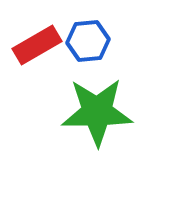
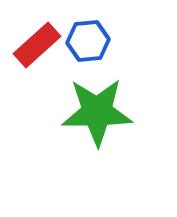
red rectangle: rotated 12 degrees counterclockwise
